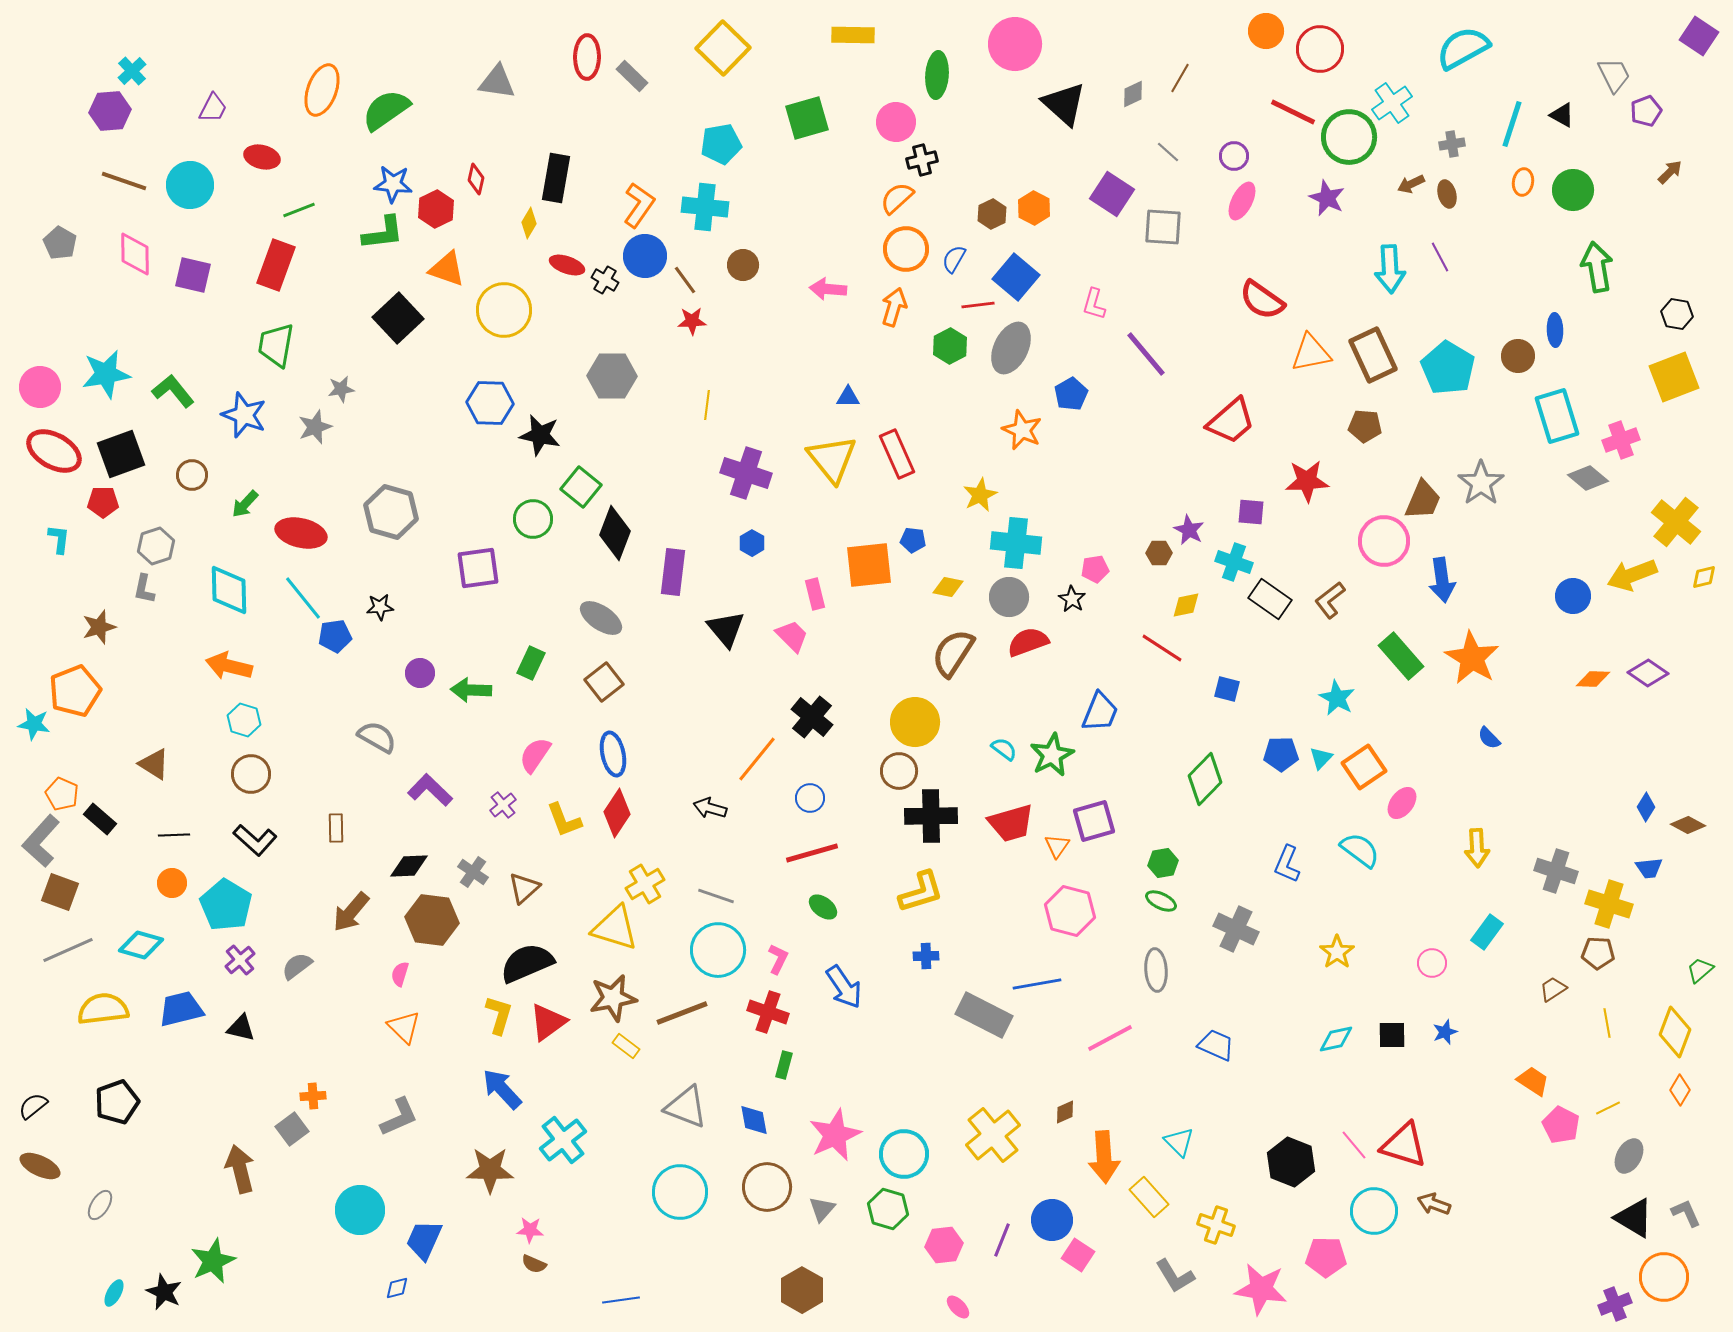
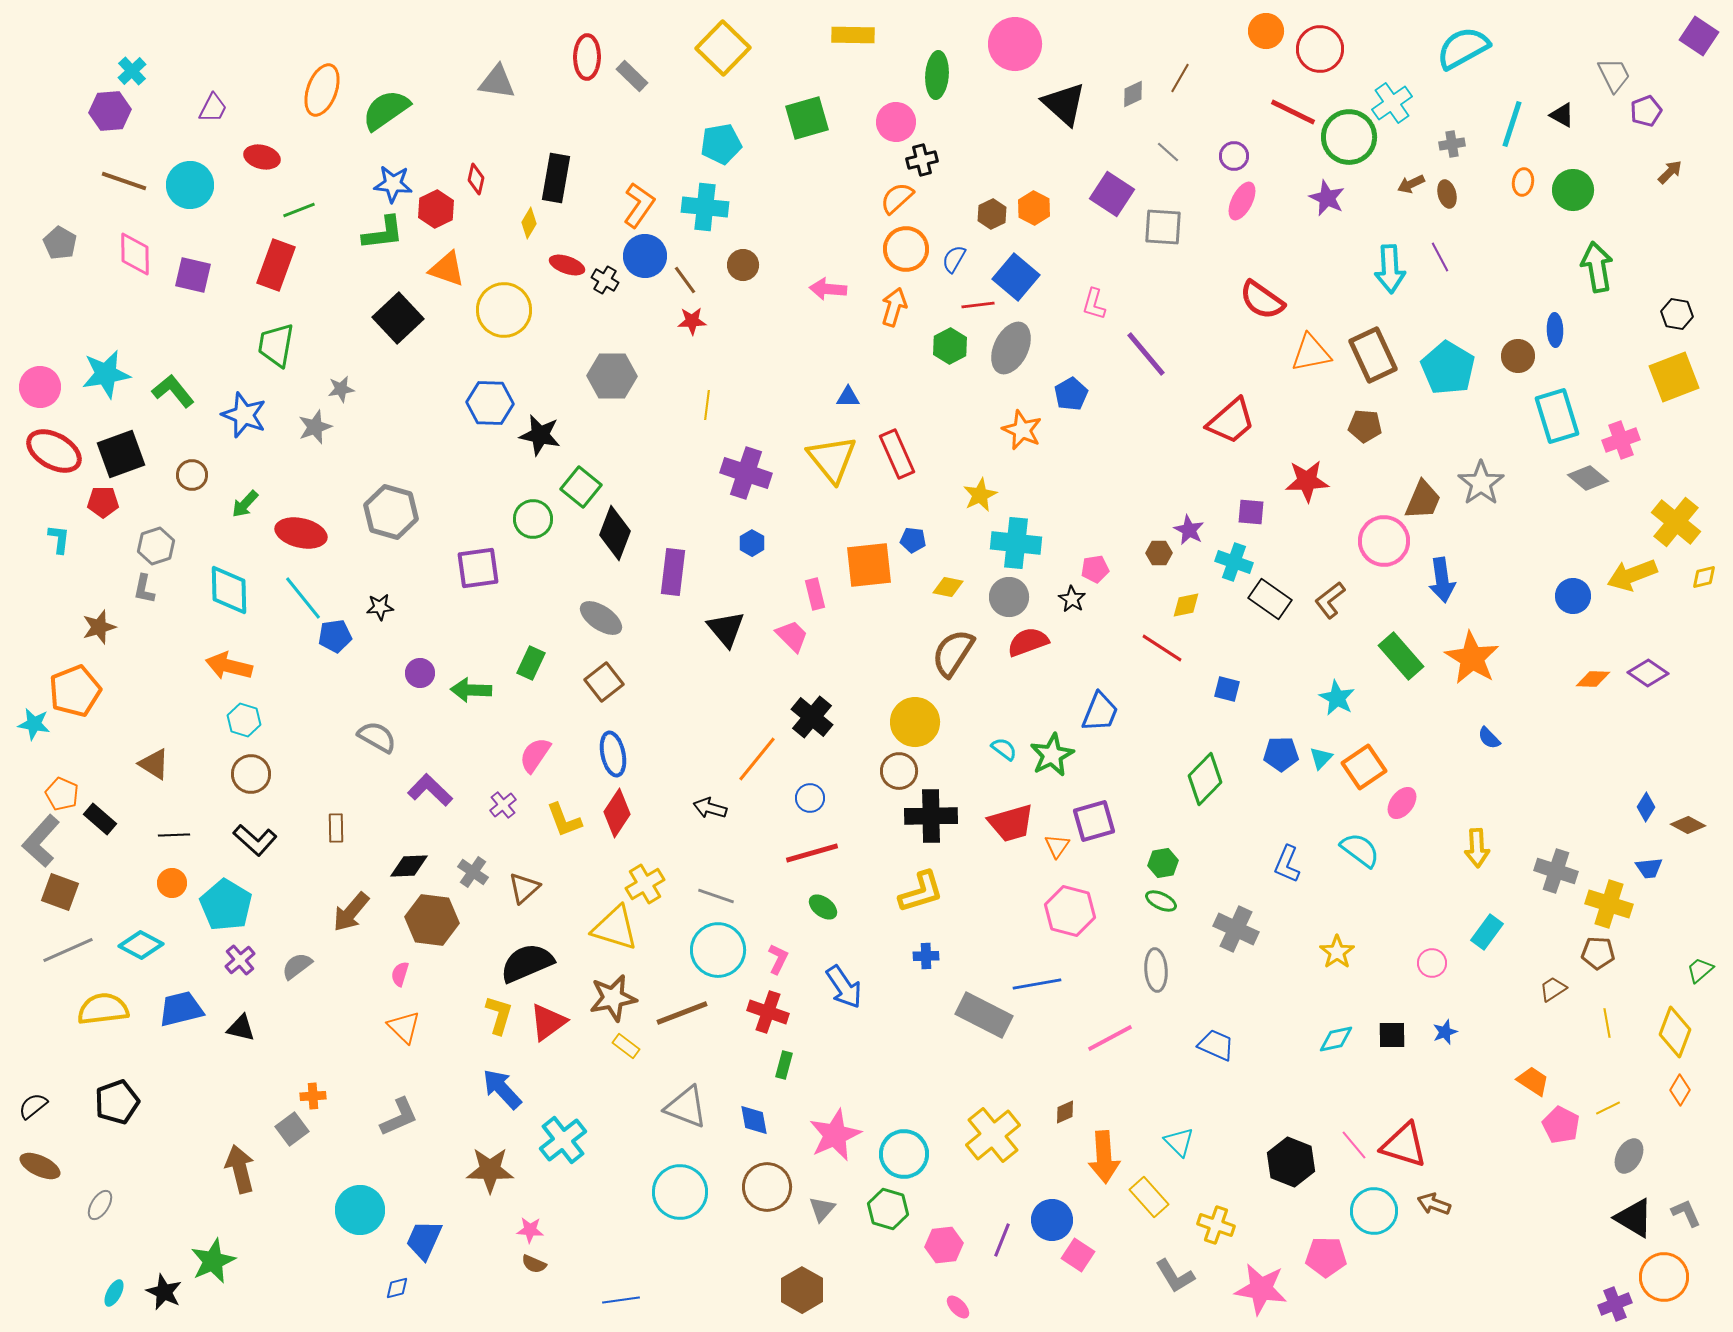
cyan diamond at (141, 945): rotated 12 degrees clockwise
